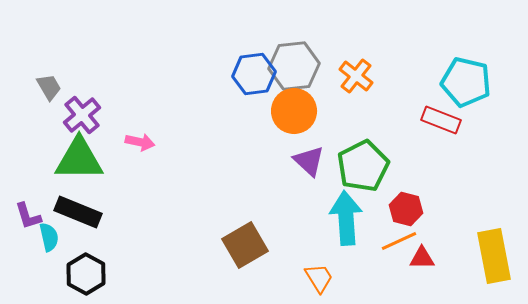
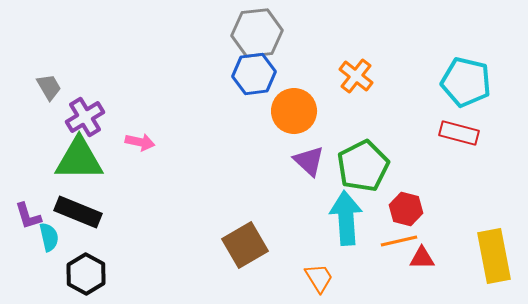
gray hexagon: moved 37 px left, 33 px up
purple cross: moved 3 px right, 2 px down; rotated 9 degrees clockwise
red rectangle: moved 18 px right, 13 px down; rotated 6 degrees counterclockwise
orange line: rotated 12 degrees clockwise
